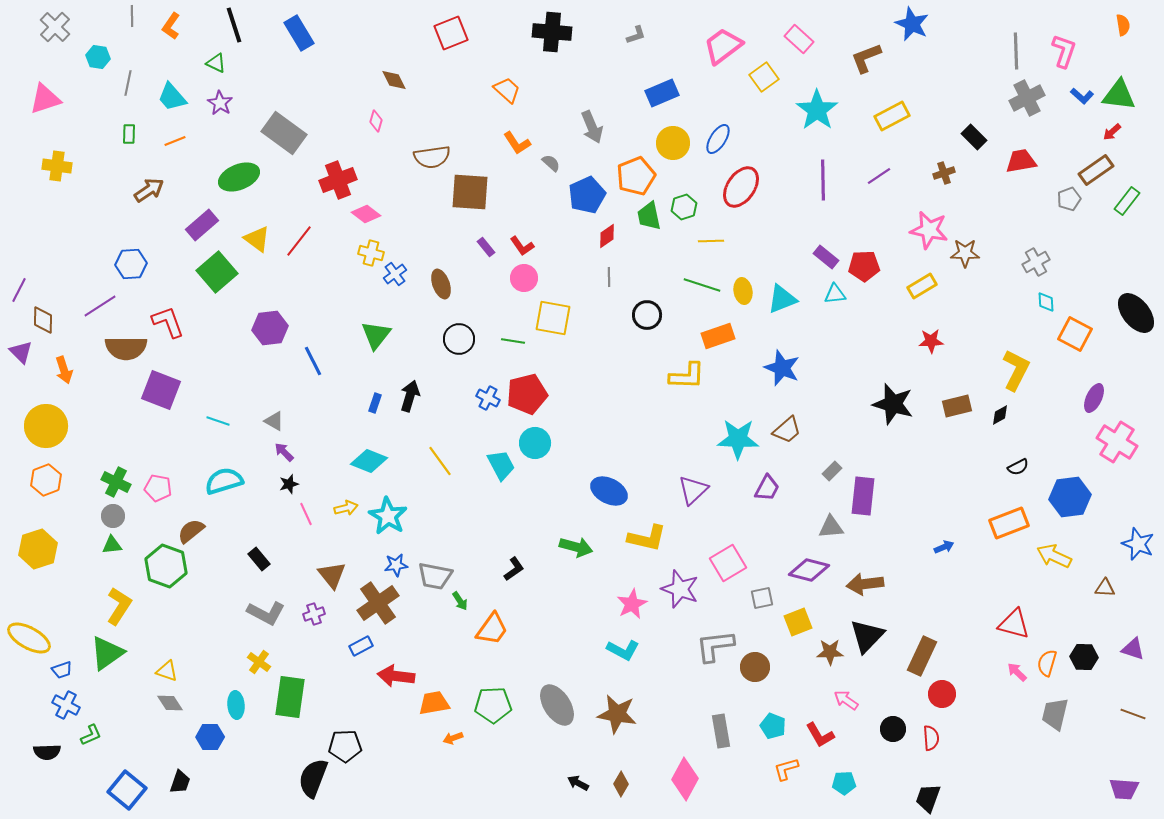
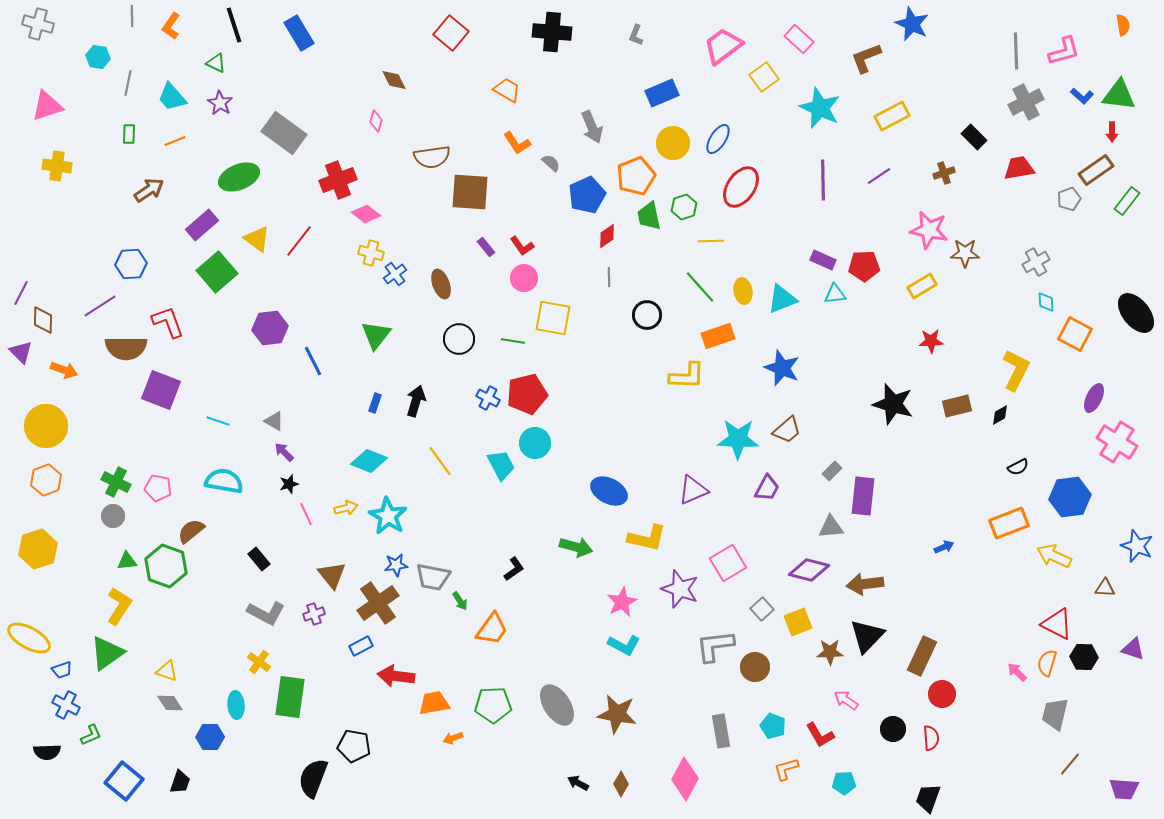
gray cross at (55, 27): moved 17 px left, 3 px up; rotated 28 degrees counterclockwise
red square at (451, 33): rotated 28 degrees counterclockwise
gray L-shape at (636, 35): rotated 130 degrees clockwise
pink L-shape at (1064, 51): rotated 56 degrees clockwise
orange trapezoid at (507, 90): rotated 12 degrees counterclockwise
gray cross at (1027, 98): moved 1 px left, 4 px down
pink triangle at (45, 99): moved 2 px right, 7 px down
cyan star at (817, 110): moved 3 px right, 2 px up; rotated 12 degrees counterclockwise
red arrow at (1112, 132): rotated 48 degrees counterclockwise
red trapezoid at (1021, 161): moved 2 px left, 7 px down
purple rectangle at (826, 257): moved 3 px left, 3 px down; rotated 15 degrees counterclockwise
green line at (702, 285): moved 2 px left, 2 px down; rotated 30 degrees clockwise
purple line at (19, 290): moved 2 px right, 3 px down
orange arrow at (64, 370): rotated 52 degrees counterclockwise
black arrow at (410, 396): moved 6 px right, 5 px down
cyan semicircle at (224, 481): rotated 27 degrees clockwise
purple triangle at (693, 490): rotated 20 degrees clockwise
blue star at (1138, 544): moved 1 px left, 2 px down
green triangle at (112, 545): moved 15 px right, 16 px down
gray trapezoid at (435, 576): moved 2 px left, 1 px down
gray square at (762, 598): moved 11 px down; rotated 30 degrees counterclockwise
pink star at (632, 604): moved 10 px left, 2 px up
red triangle at (1014, 624): moved 43 px right; rotated 12 degrees clockwise
cyan L-shape at (623, 650): moved 1 px right, 5 px up
brown line at (1133, 714): moved 63 px left, 50 px down; rotated 70 degrees counterclockwise
black pentagon at (345, 746): moved 9 px right; rotated 12 degrees clockwise
blue square at (127, 790): moved 3 px left, 9 px up
